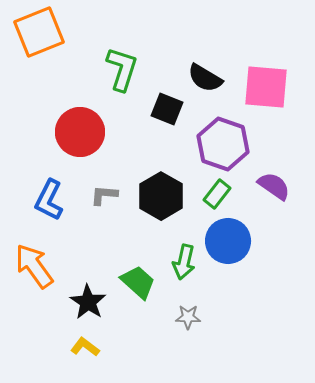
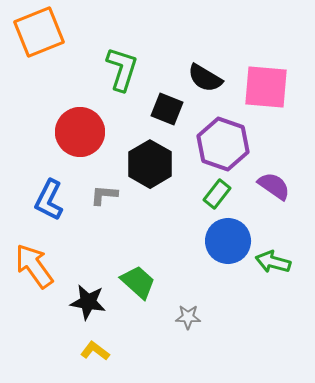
black hexagon: moved 11 px left, 32 px up
green arrow: moved 89 px right; rotated 92 degrees clockwise
black star: rotated 24 degrees counterclockwise
yellow L-shape: moved 10 px right, 4 px down
